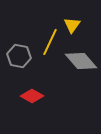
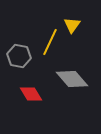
gray diamond: moved 9 px left, 18 px down
red diamond: moved 1 px left, 2 px up; rotated 30 degrees clockwise
